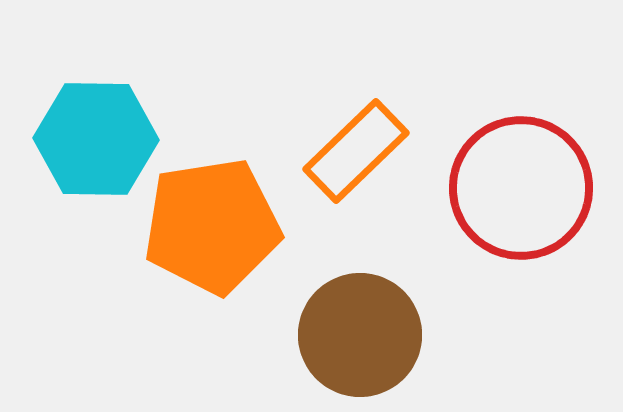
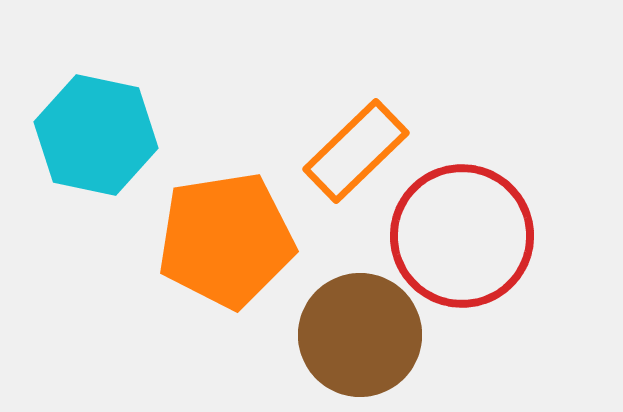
cyan hexagon: moved 4 px up; rotated 11 degrees clockwise
red circle: moved 59 px left, 48 px down
orange pentagon: moved 14 px right, 14 px down
